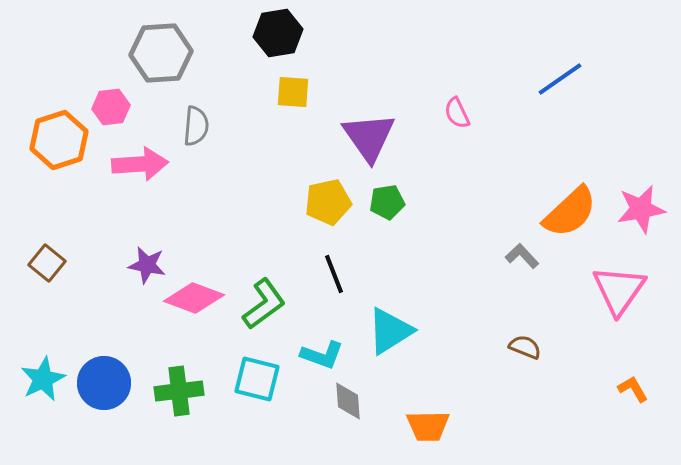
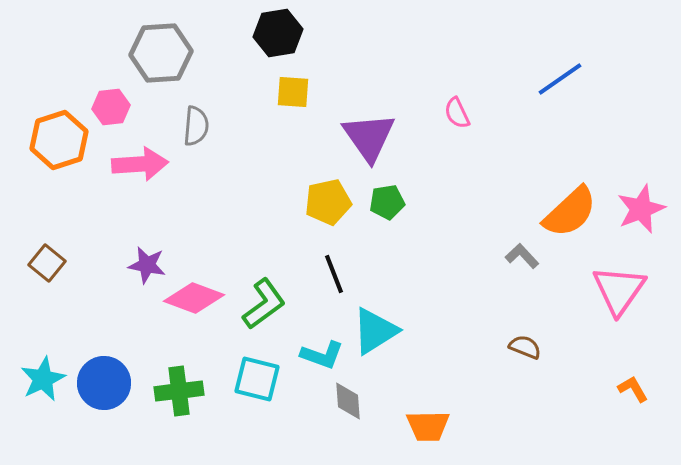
pink star: rotated 12 degrees counterclockwise
cyan triangle: moved 15 px left
